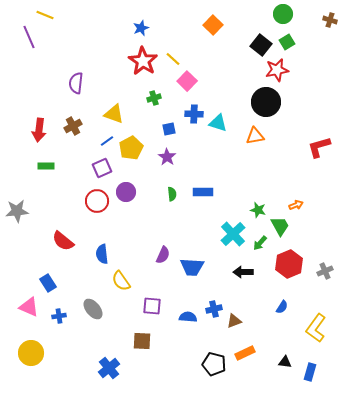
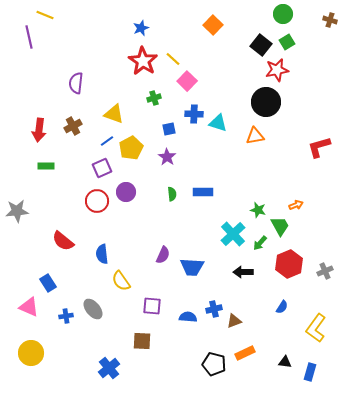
purple line at (29, 37): rotated 10 degrees clockwise
blue cross at (59, 316): moved 7 px right
